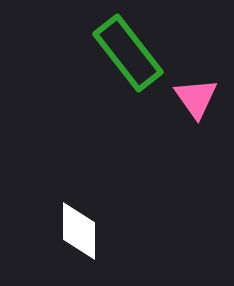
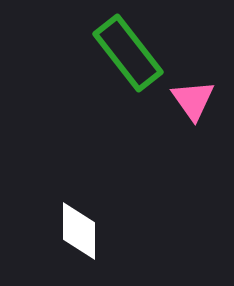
pink triangle: moved 3 px left, 2 px down
